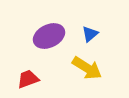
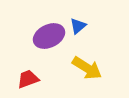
blue triangle: moved 12 px left, 8 px up
